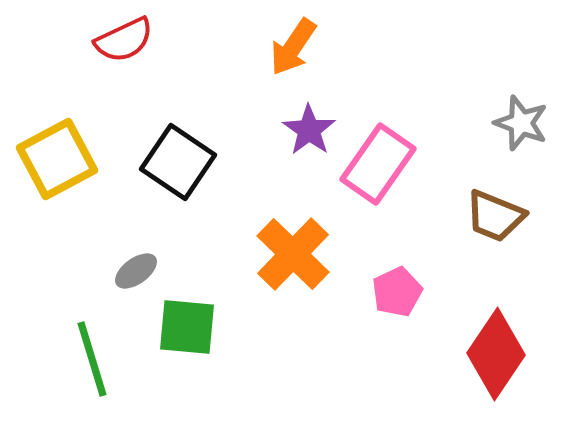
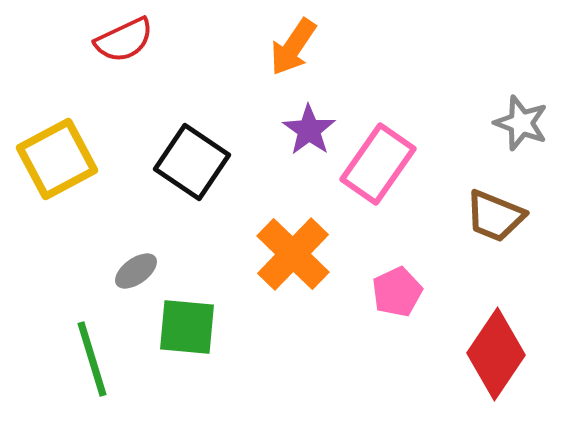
black square: moved 14 px right
